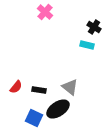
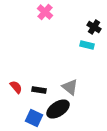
red semicircle: rotated 80 degrees counterclockwise
